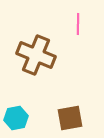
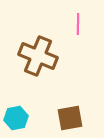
brown cross: moved 2 px right, 1 px down
